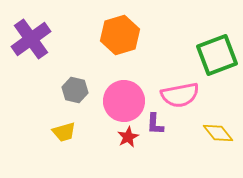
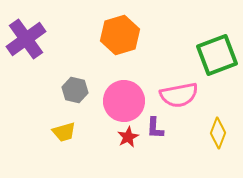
purple cross: moved 5 px left
pink semicircle: moved 1 px left
purple L-shape: moved 4 px down
yellow diamond: rotated 60 degrees clockwise
